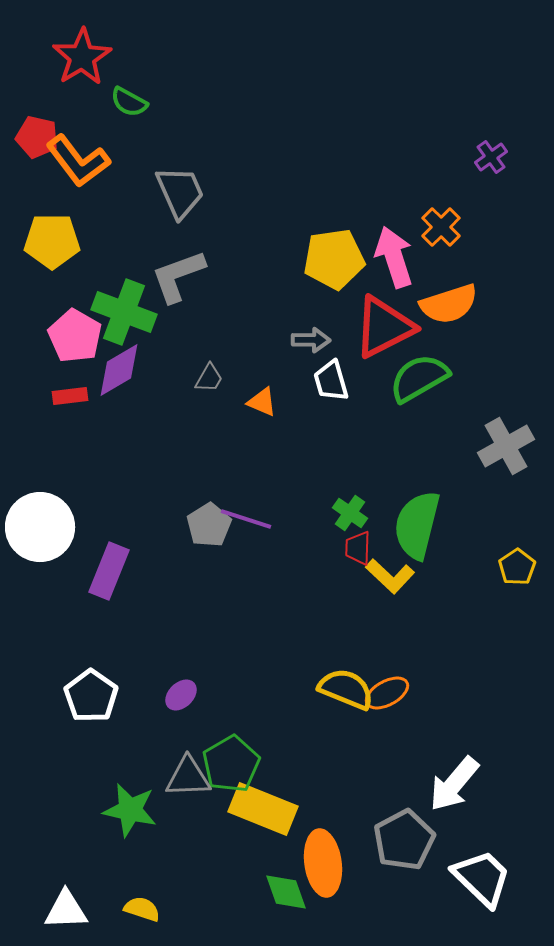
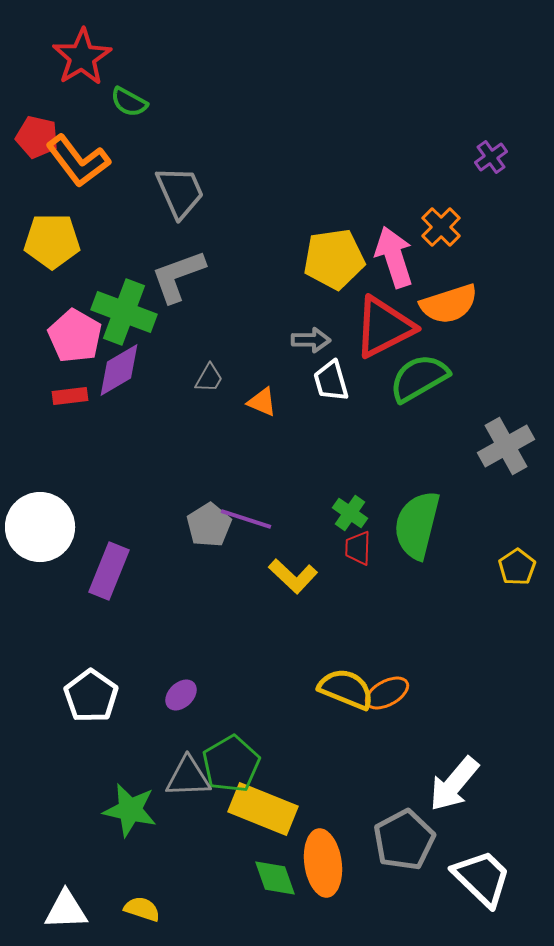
yellow L-shape at (390, 576): moved 97 px left
green diamond at (286, 892): moved 11 px left, 14 px up
